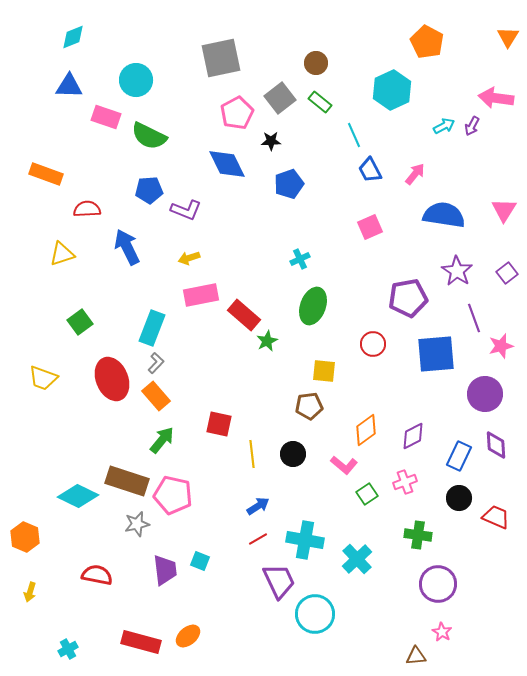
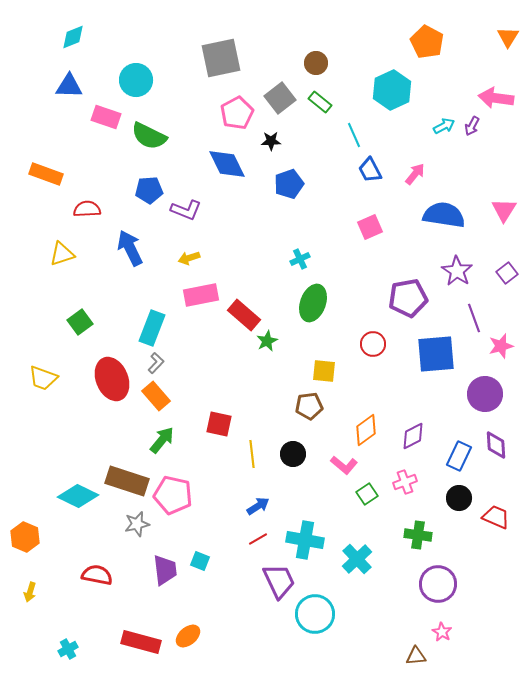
blue arrow at (127, 247): moved 3 px right, 1 px down
green ellipse at (313, 306): moved 3 px up
